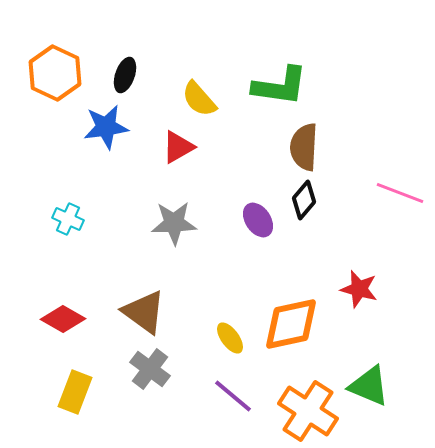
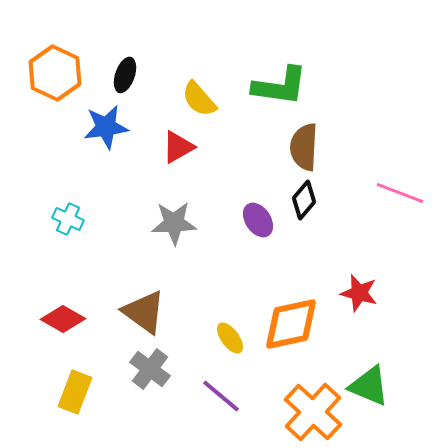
red star: moved 4 px down
purple line: moved 12 px left
orange cross: moved 5 px right, 1 px down; rotated 10 degrees clockwise
